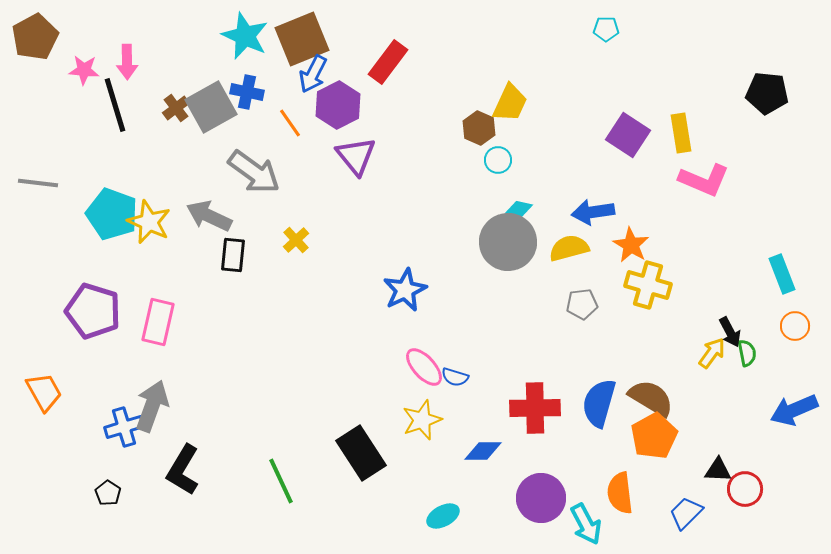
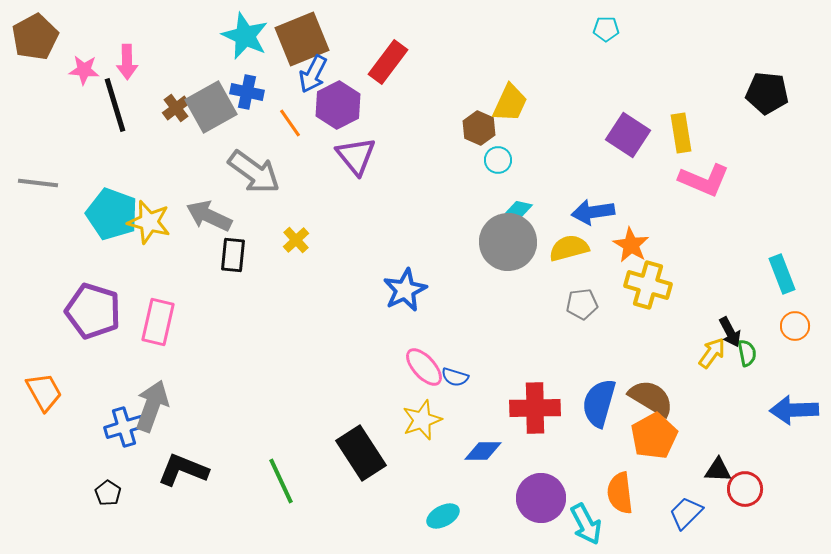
yellow star at (149, 222): rotated 9 degrees counterclockwise
blue arrow at (794, 410): rotated 21 degrees clockwise
black L-shape at (183, 470): rotated 81 degrees clockwise
